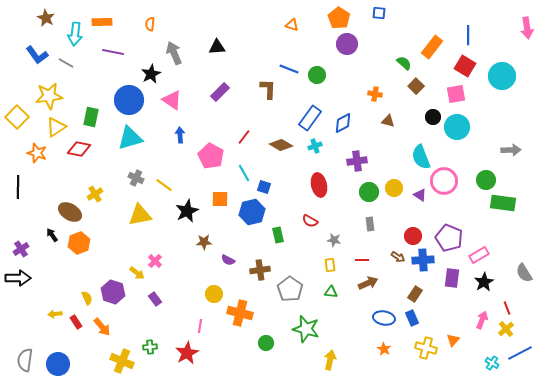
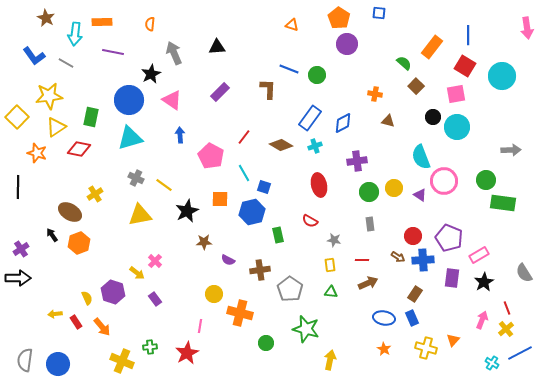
blue L-shape at (37, 55): moved 3 px left, 1 px down
